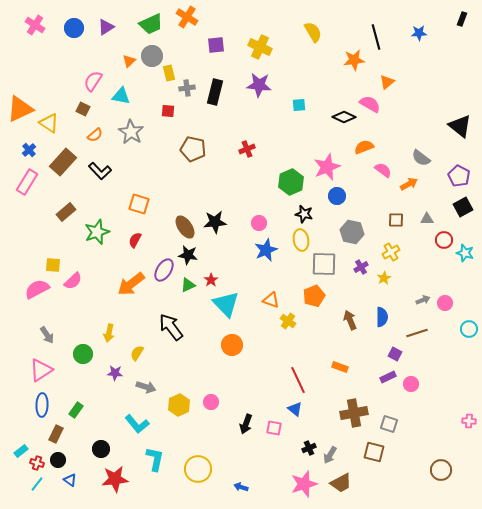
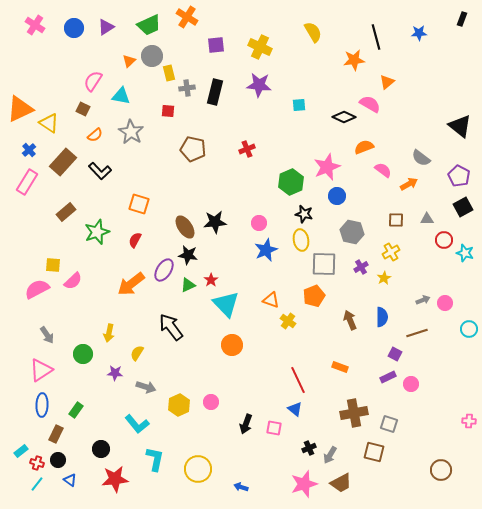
green trapezoid at (151, 24): moved 2 px left, 1 px down
